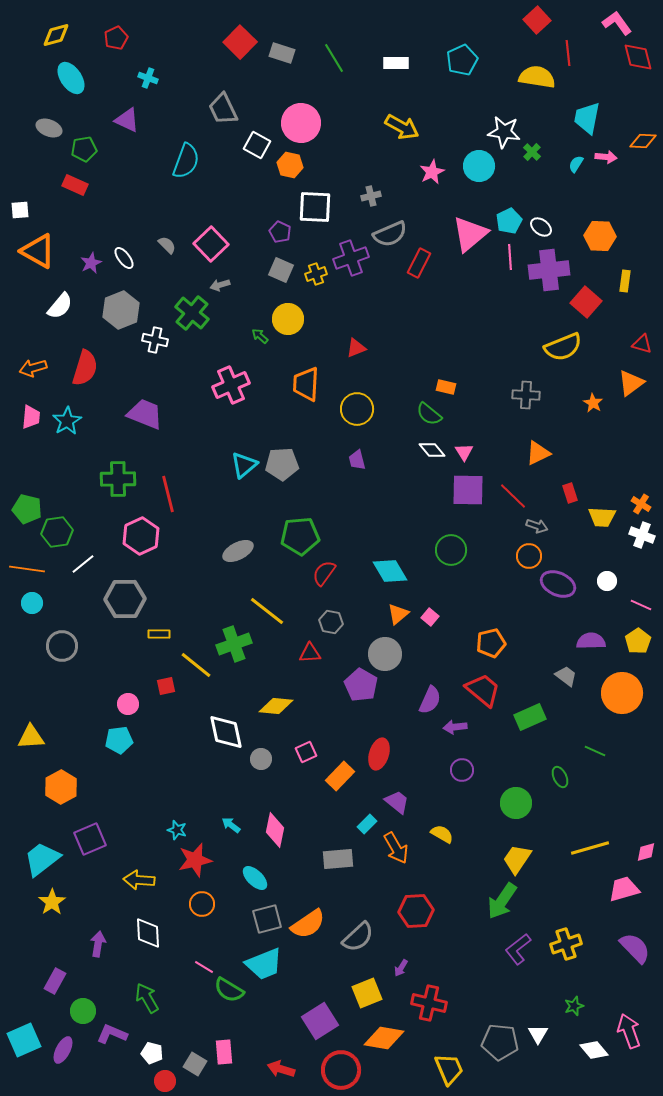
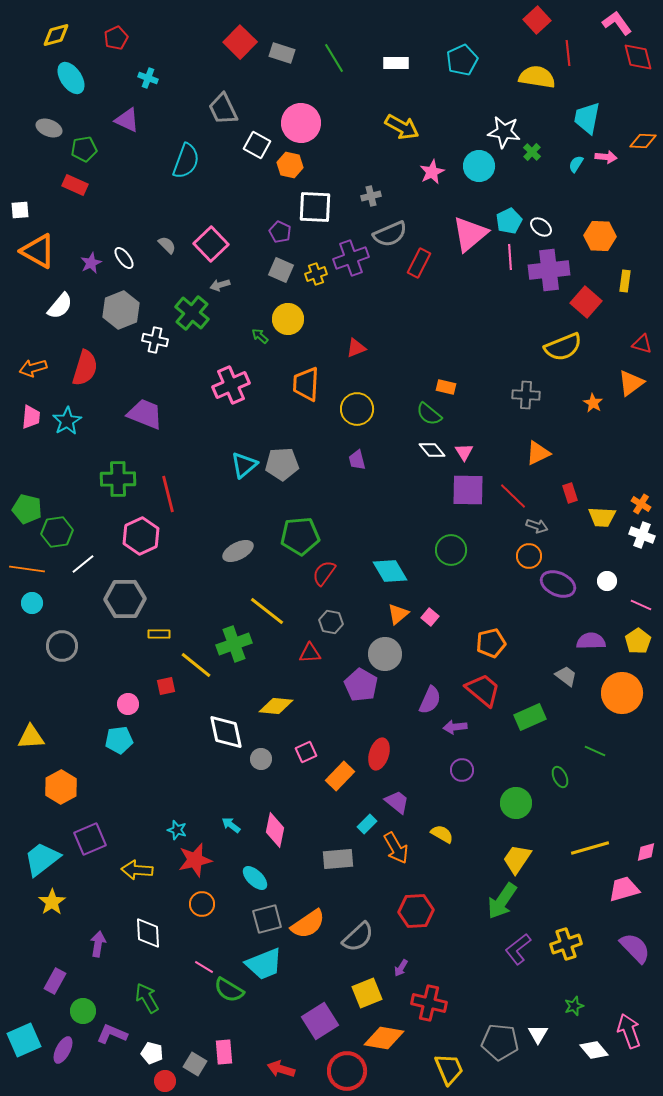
yellow arrow at (139, 880): moved 2 px left, 10 px up
red circle at (341, 1070): moved 6 px right, 1 px down
